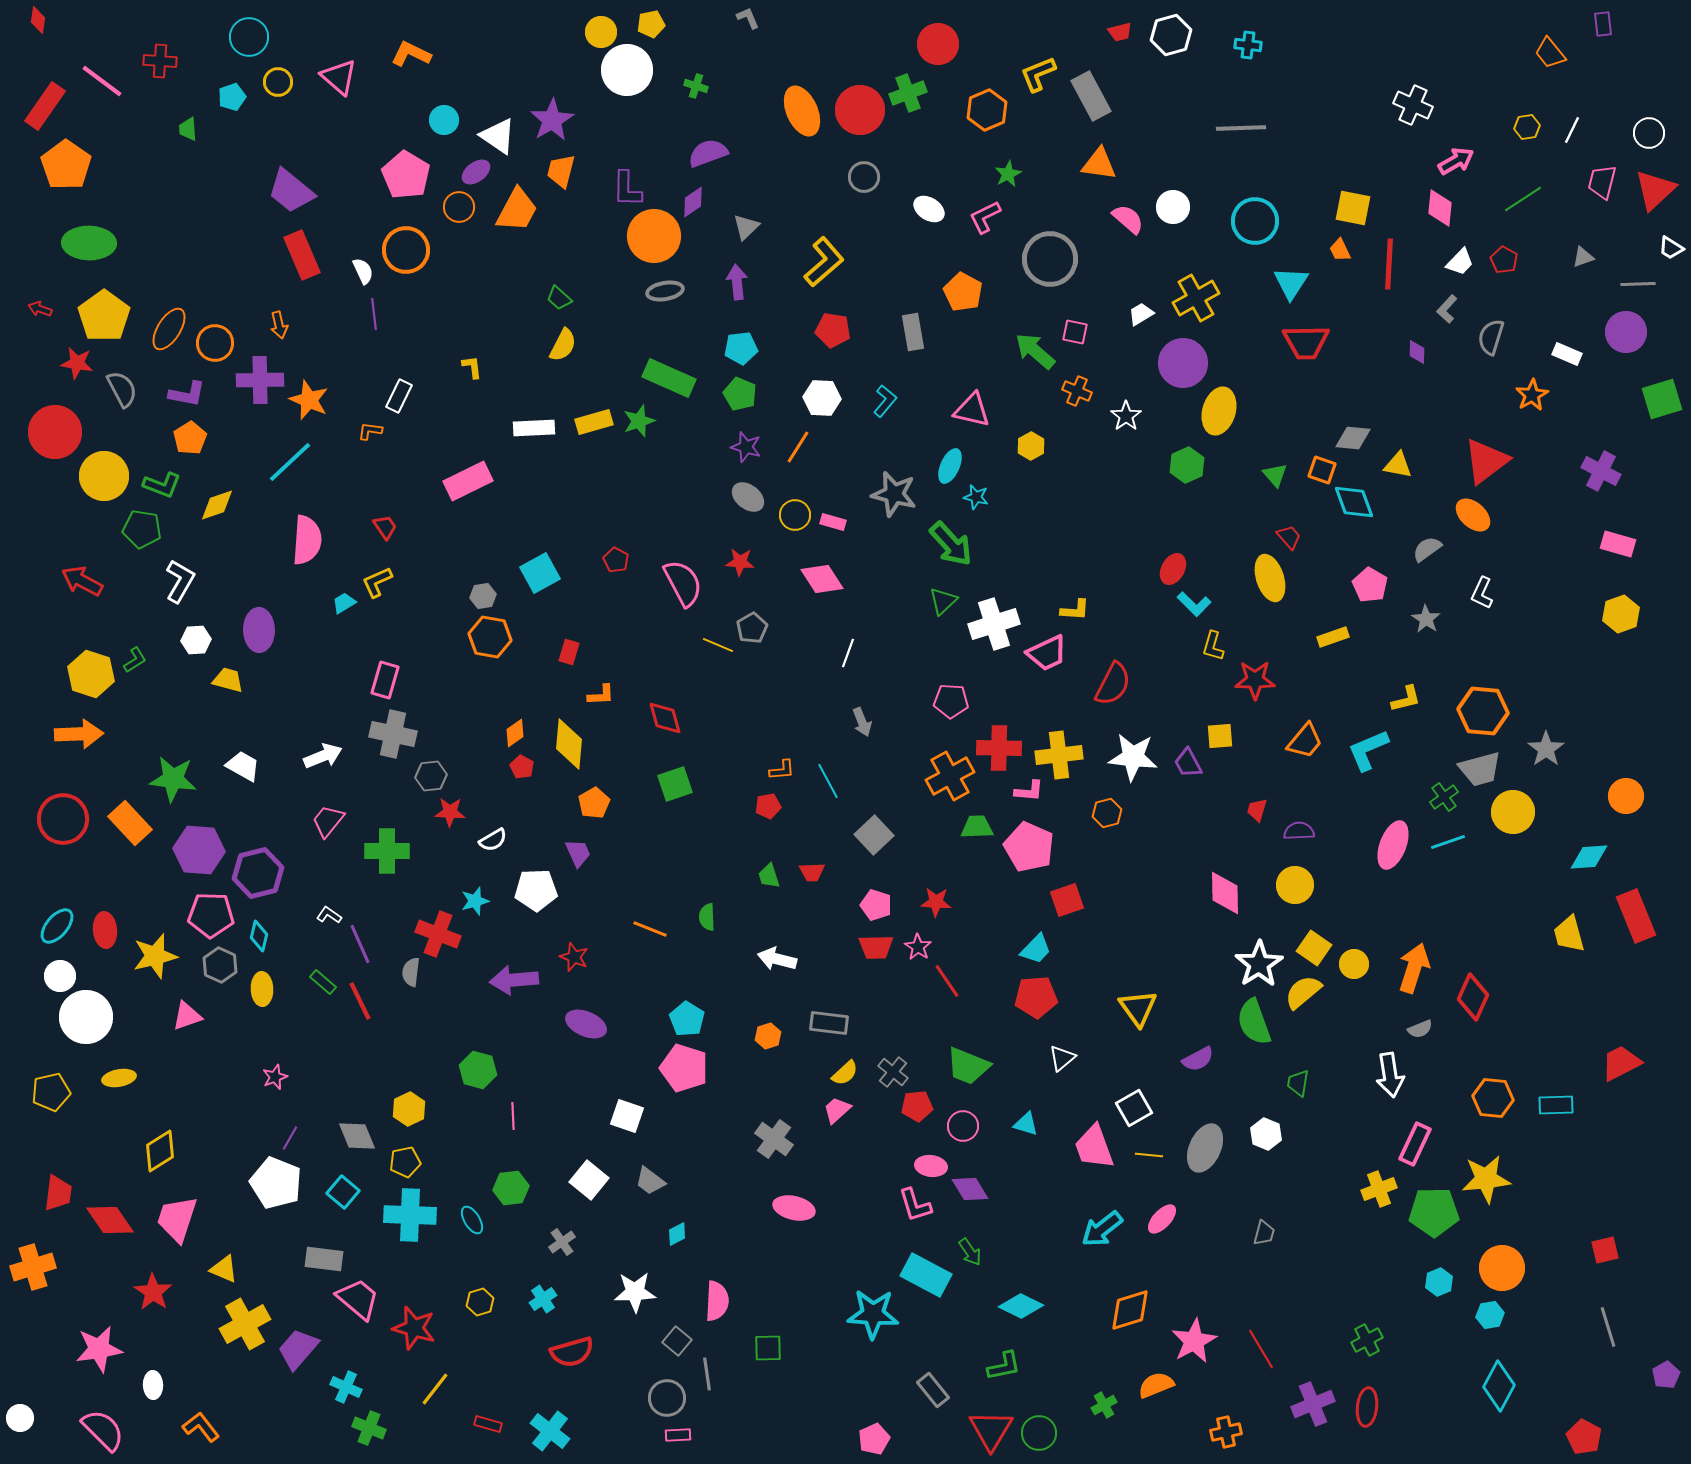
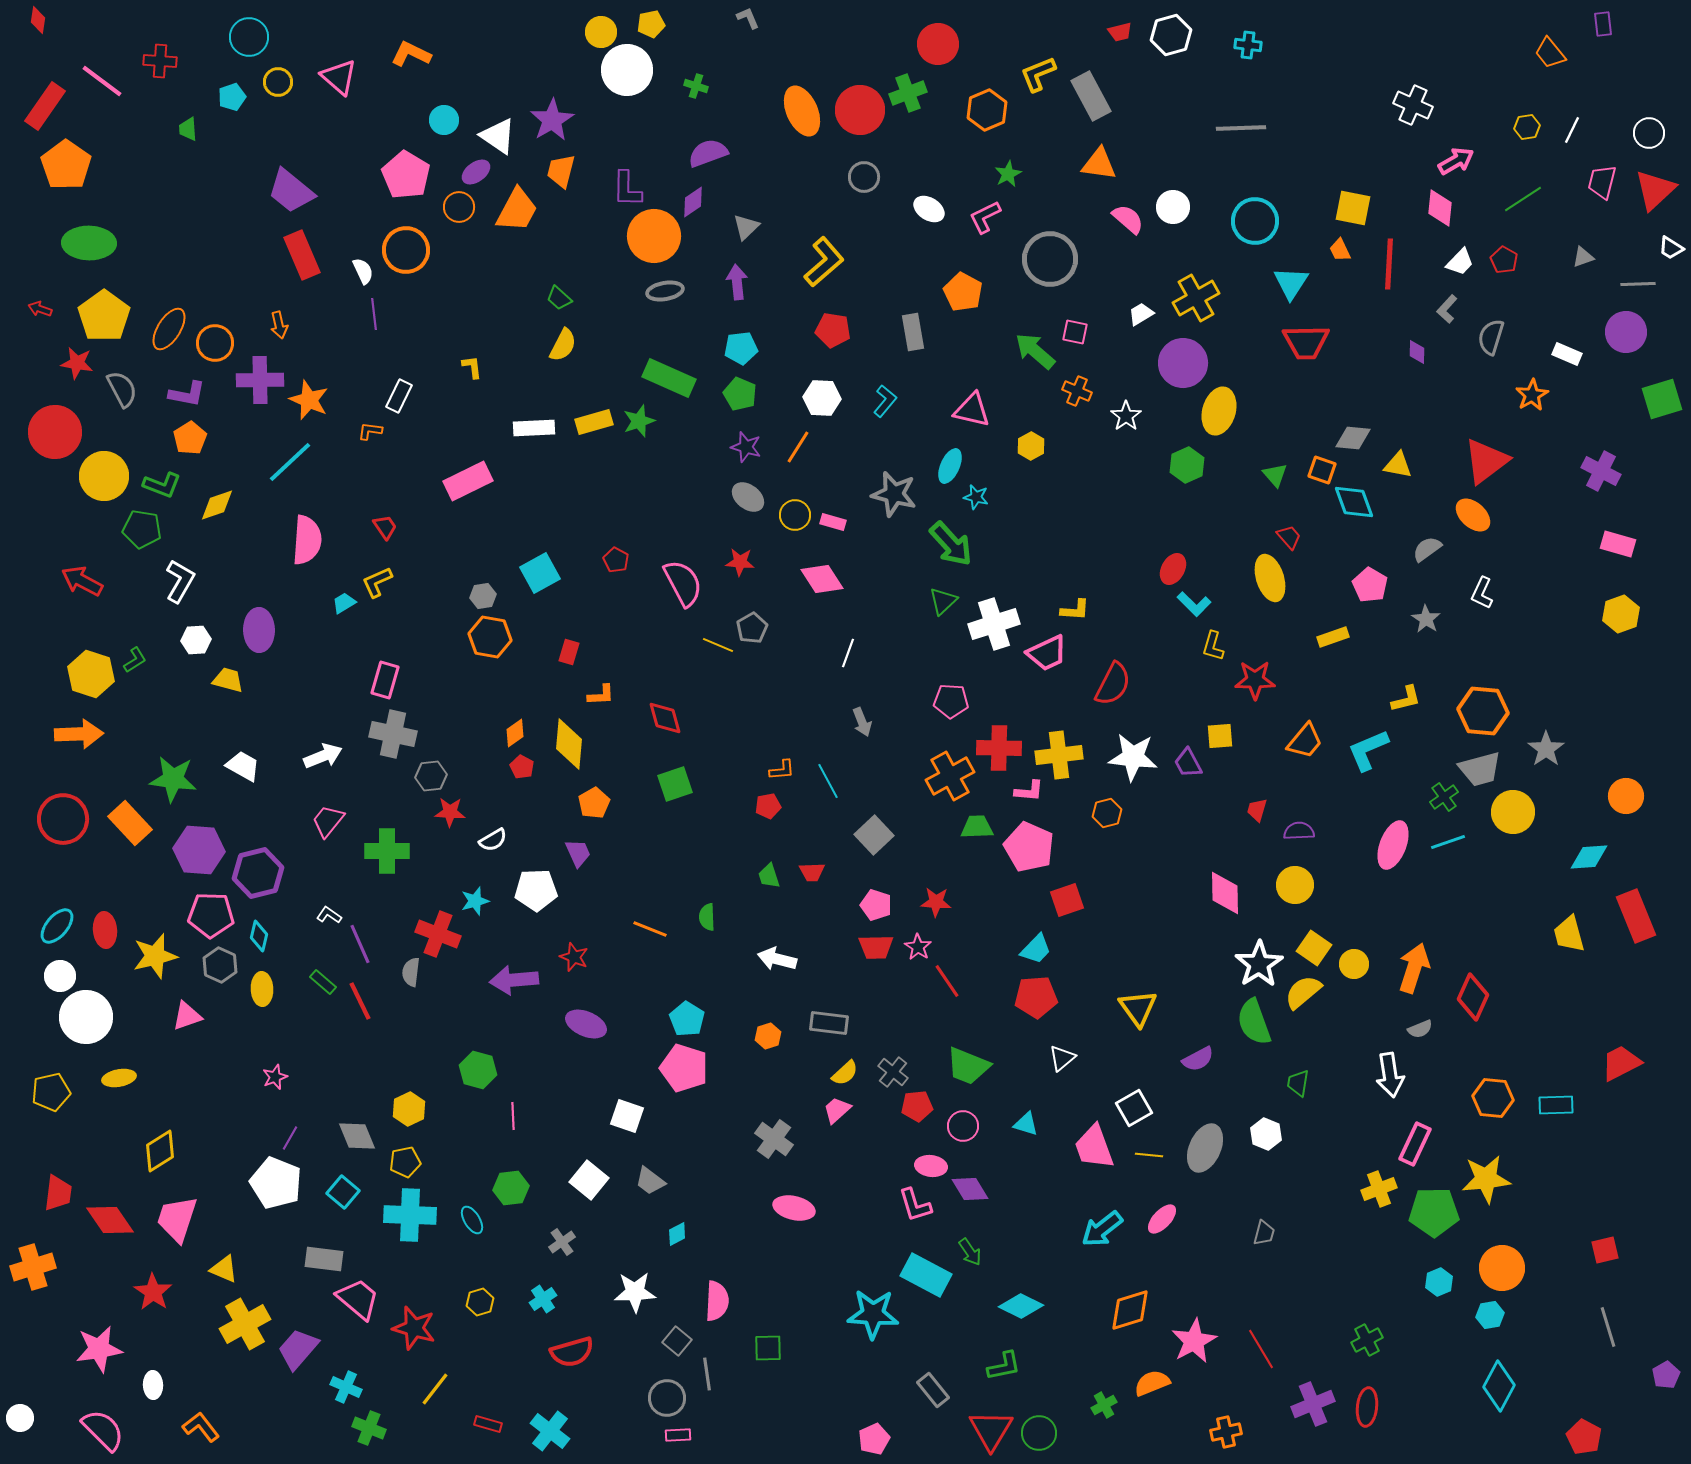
orange semicircle at (1156, 1385): moved 4 px left, 2 px up
